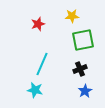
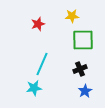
green square: rotated 10 degrees clockwise
cyan star: moved 1 px left, 2 px up; rotated 21 degrees counterclockwise
